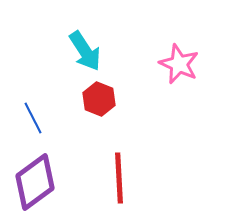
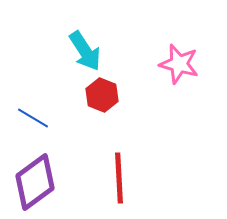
pink star: rotated 9 degrees counterclockwise
red hexagon: moved 3 px right, 4 px up
blue line: rotated 32 degrees counterclockwise
